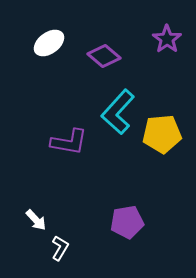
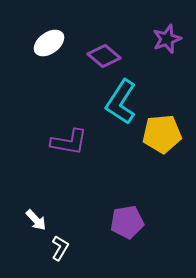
purple star: rotated 16 degrees clockwise
cyan L-shape: moved 3 px right, 10 px up; rotated 9 degrees counterclockwise
